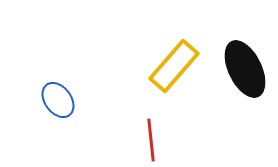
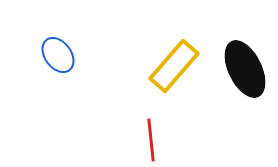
blue ellipse: moved 45 px up
